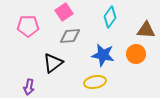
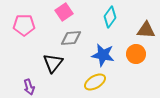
pink pentagon: moved 4 px left, 1 px up
gray diamond: moved 1 px right, 2 px down
black triangle: rotated 15 degrees counterclockwise
yellow ellipse: rotated 20 degrees counterclockwise
purple arrow: rotated 28 degrees counterclockwise
